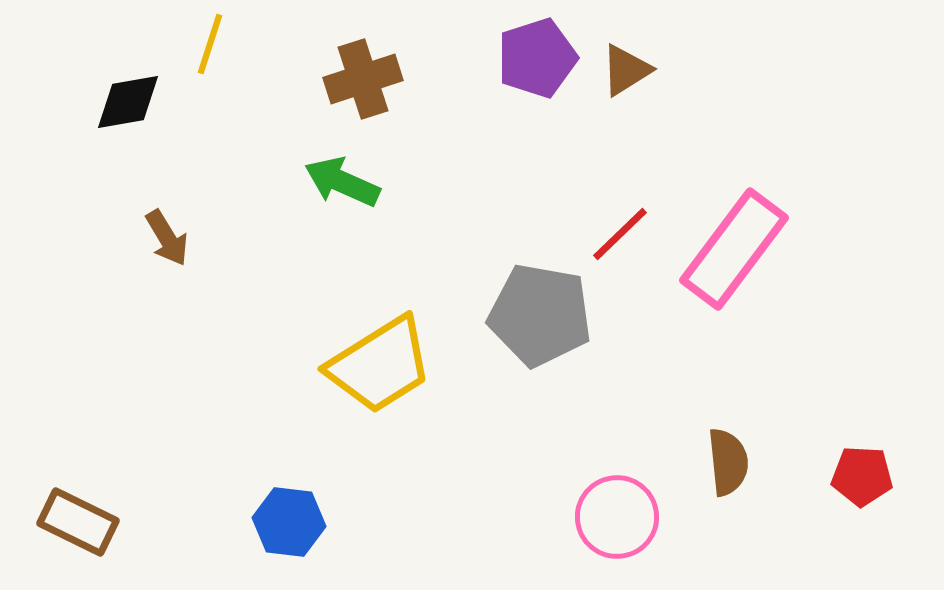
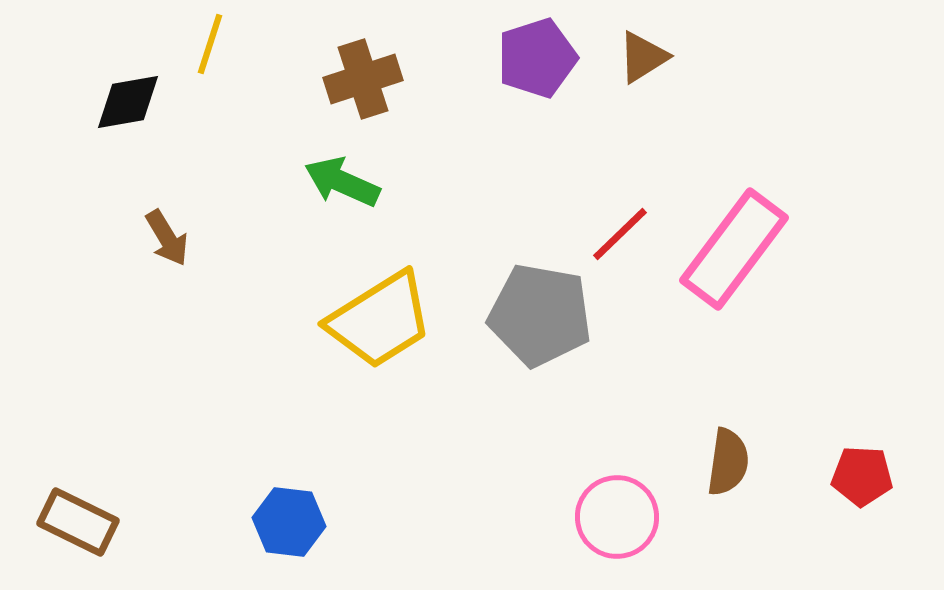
brown triangle: moved 17 px right, 13 px up
yellow trapezoid: moved 45 px up
brown semicircle: rotated 14 degrees clockwise
